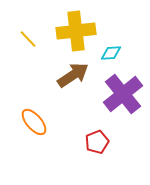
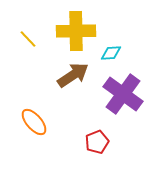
yellow cross: rotated 6 degrees clockwise
purple cross: rotated 15 degrees counterclockwise
